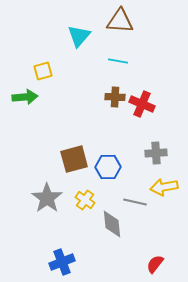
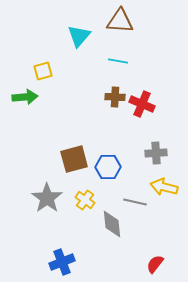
yellow arrow: rotated 24 degrees clockwise
